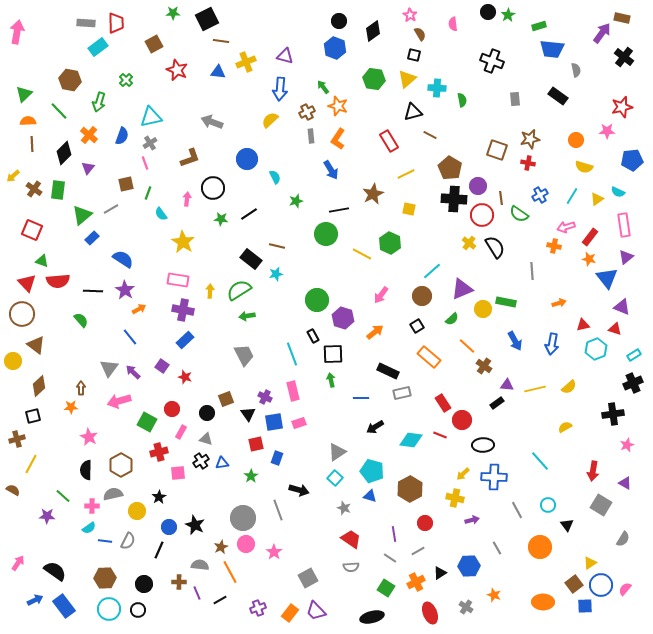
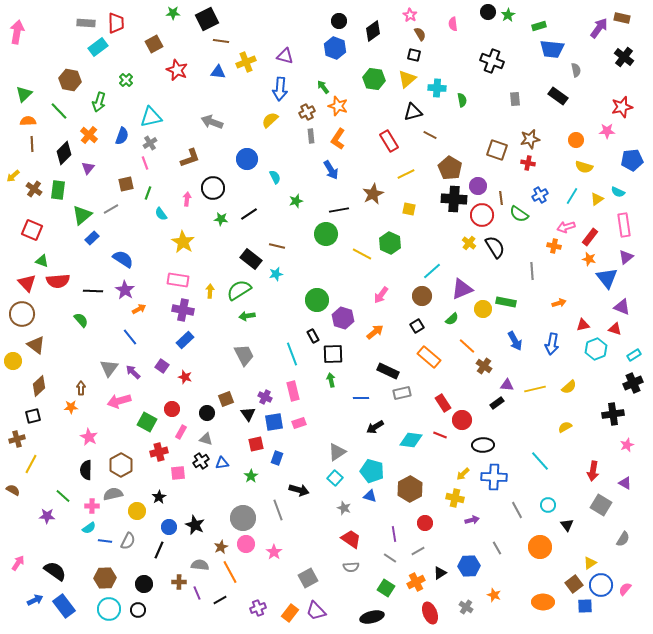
purple arrow at (602, 33): moved 3 px left, 5 px up
